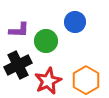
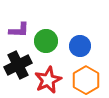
blue circle: moved 5 px right, 24 px down
red star: moved 1 px up
